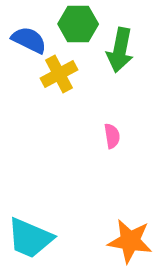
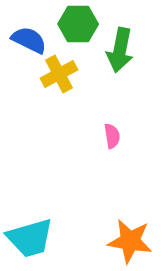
cyan trapezoid: rotated 39 degrees counterclockwise
